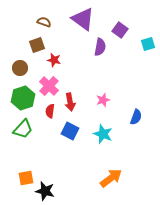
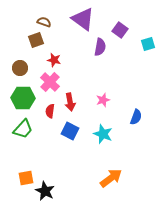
brown square: moved 1 px left, 5 px up
pink cross: moved 1 px right, 4 px up
green hexagon: rotated 20 degrees clockwise
black star: rotated 12 degrees clockwise
